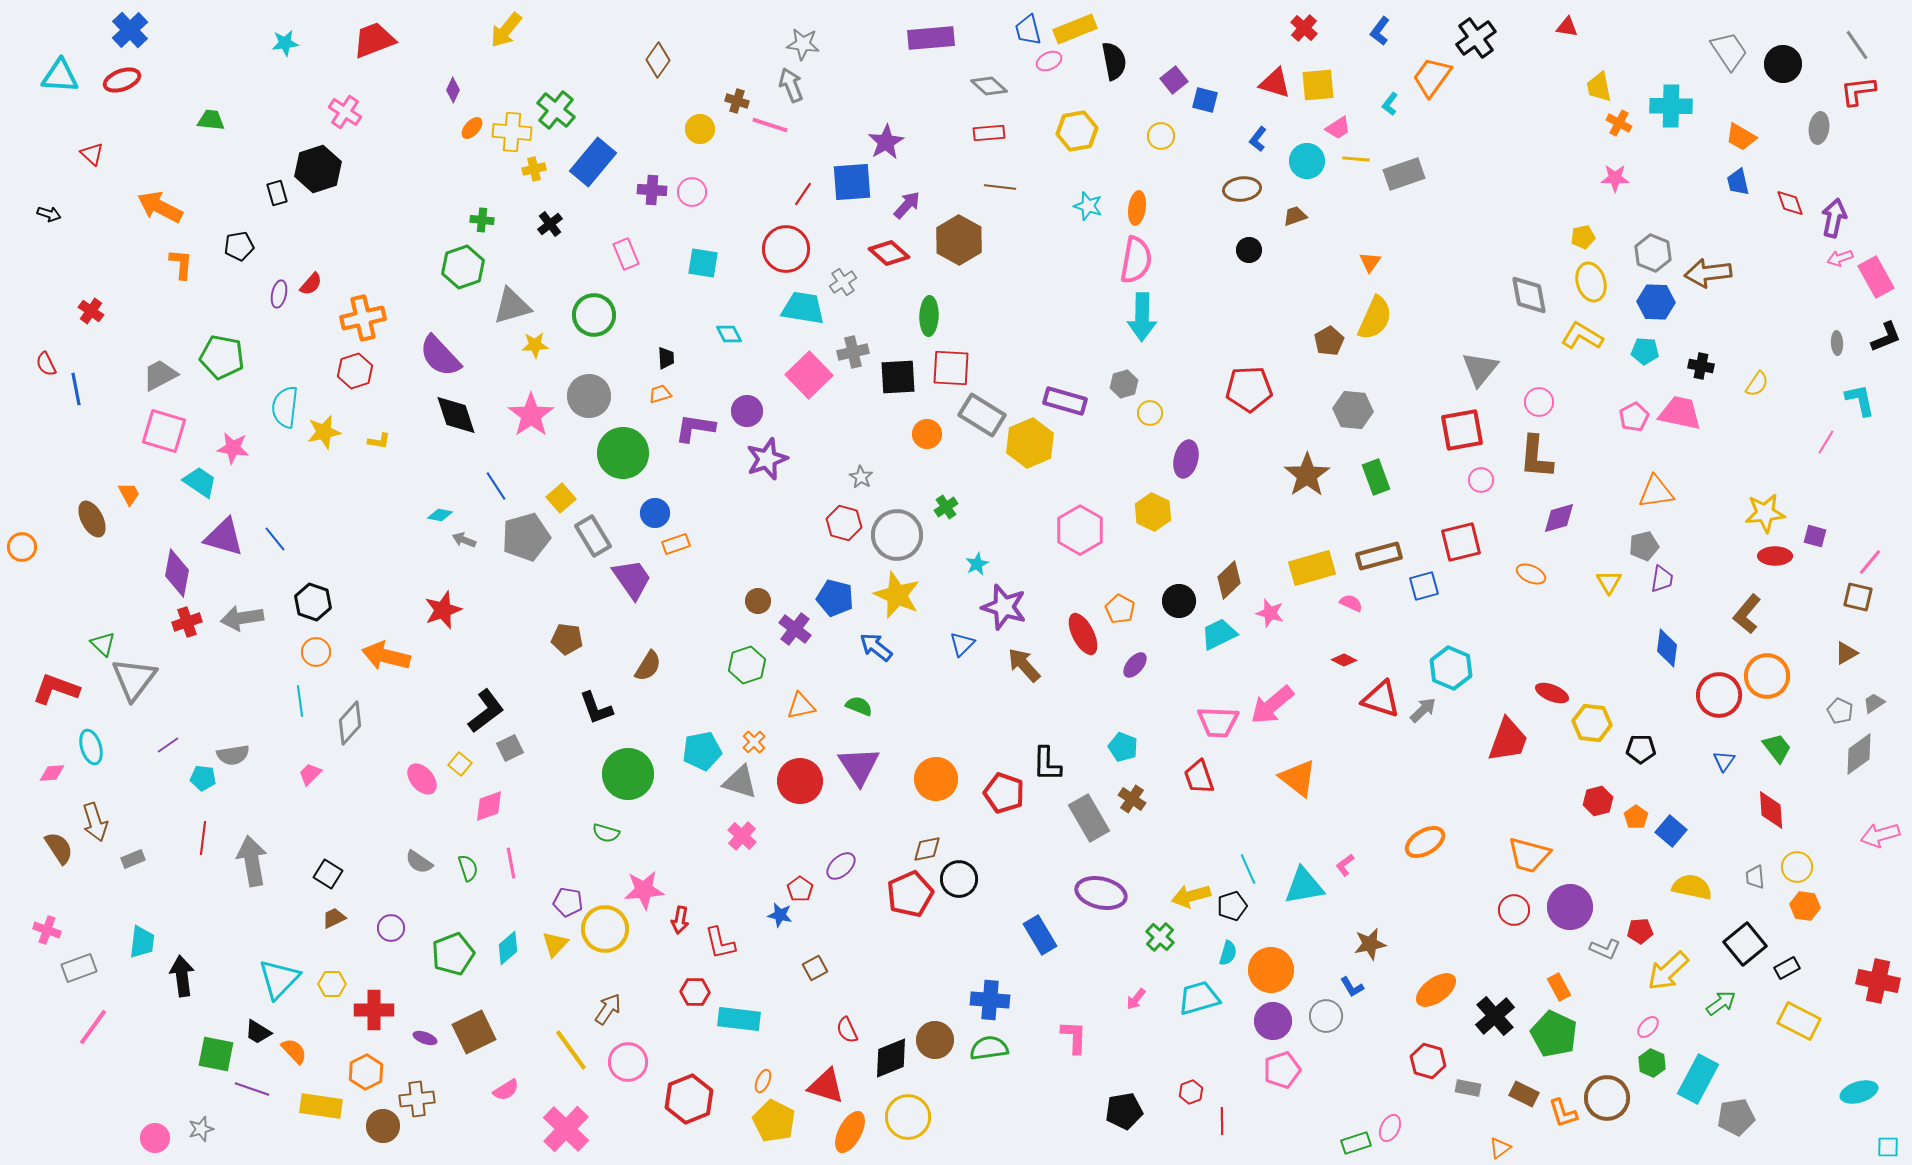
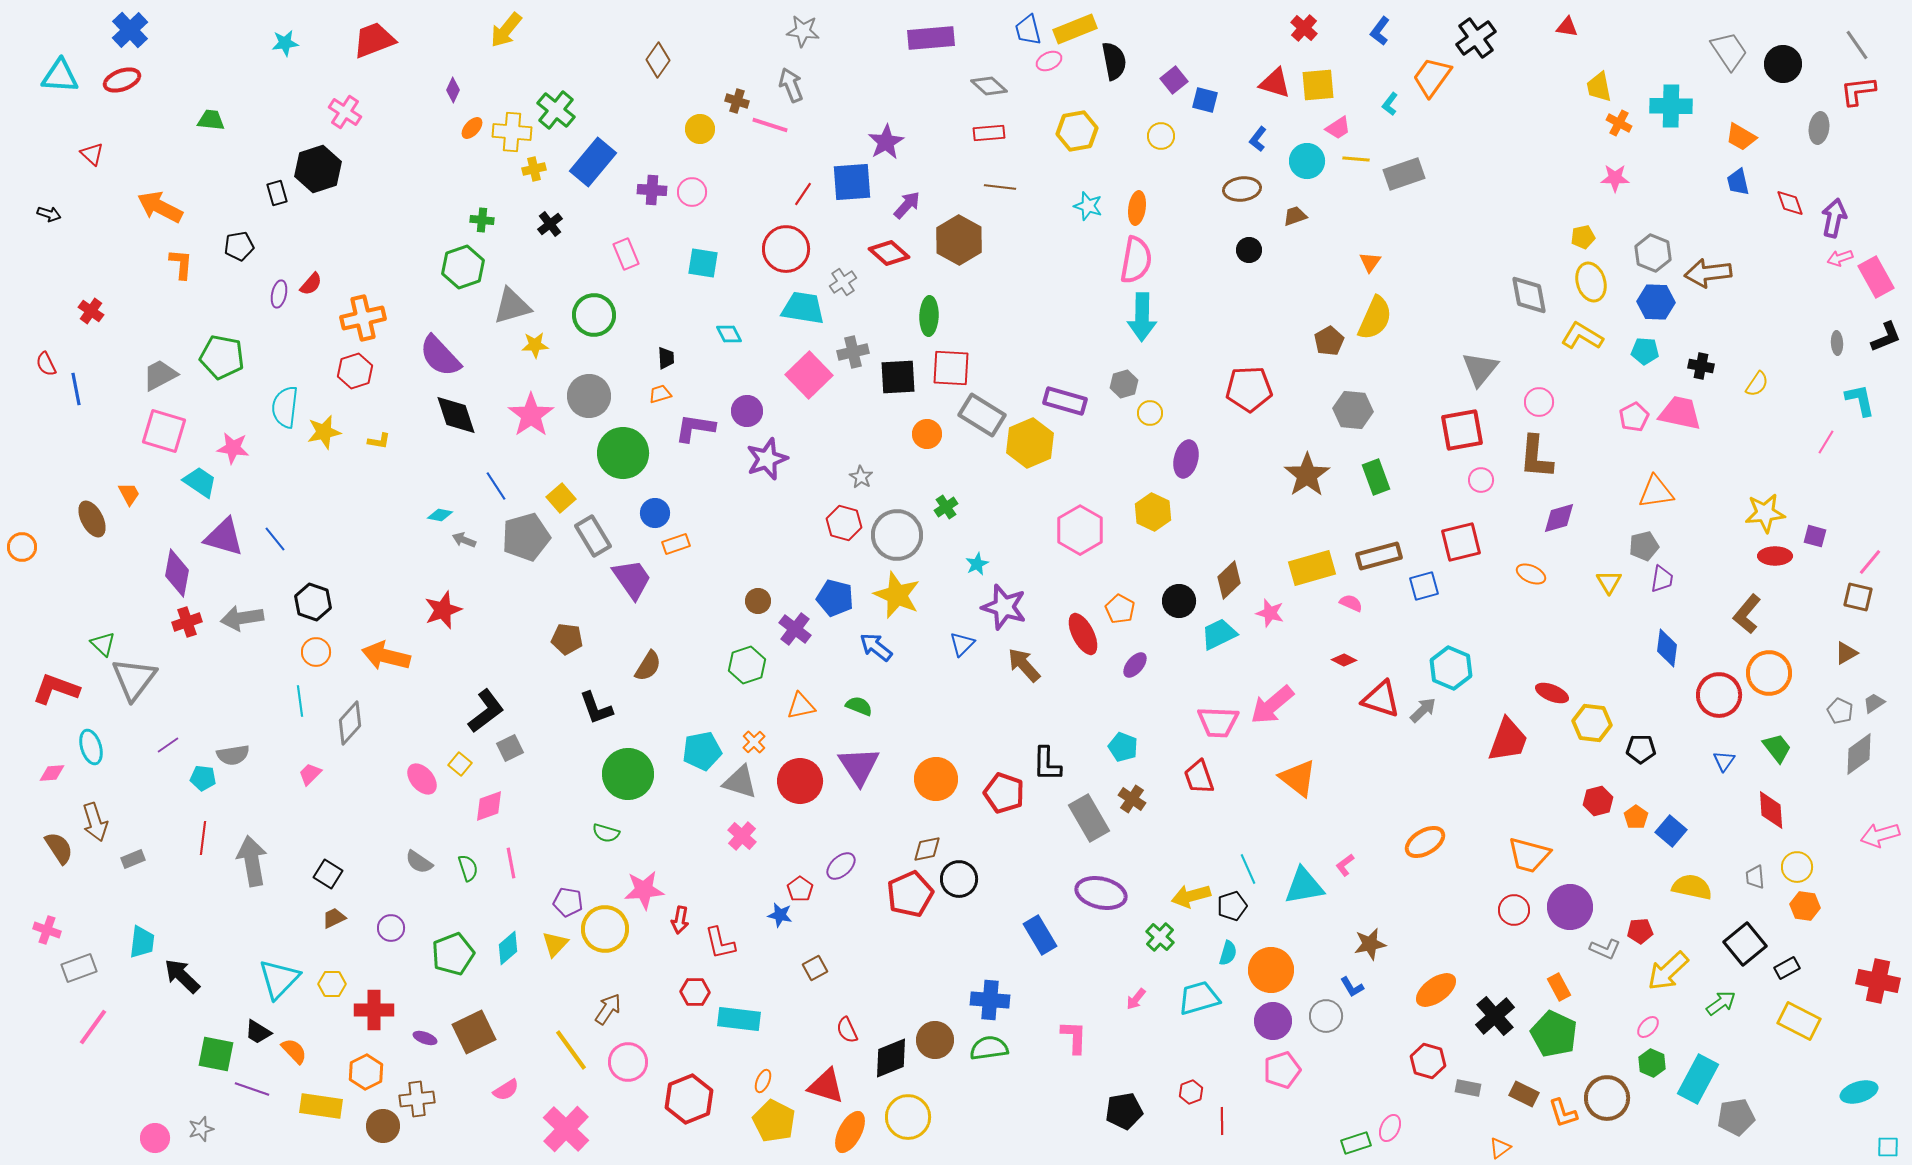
gray star at (803, 44): moved 13 px up
orange circle at (1767, 676): moved 2 px right, 3 px up
black arrow at (182, 976): rotated 39 degrees counterclockwise
